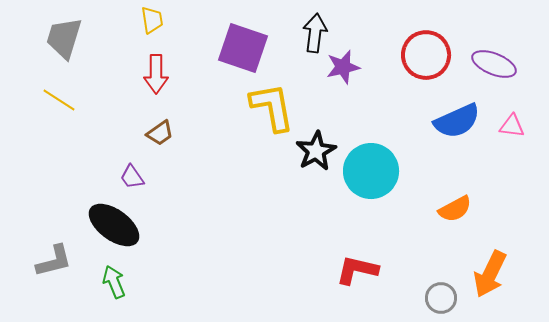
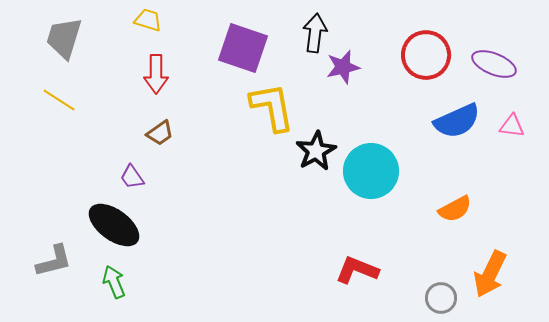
yellow trapezoid: moved 4 px left; rotated 64 degrees counterclockwise
red L-shape: rotated 9 degrees clockwise
